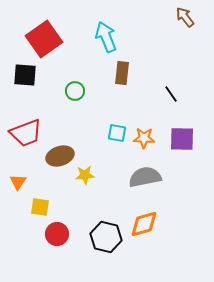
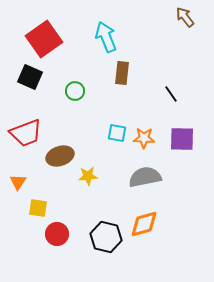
black square: moved 5 px right, 2 px down; rotated 20 degrees clockwise
yellow star: moved 3 px right, 1 px down
yellow square: moved 2 px left, 1 px down
